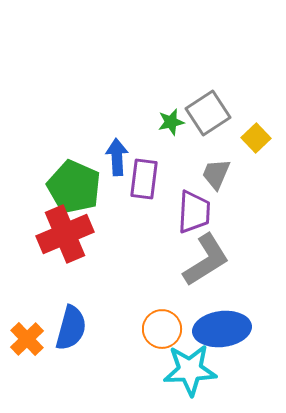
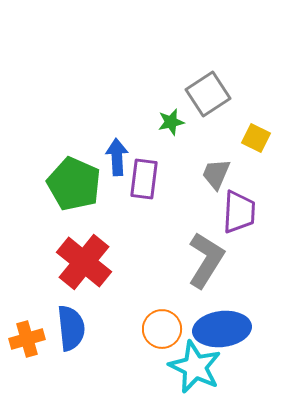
gray square: moved 19 px up
yellow square: rotated 20 degrees counterclockwise
green pentagon: moved 3 px up
purple trapezoid: moved 45 px right
red cross: moved 19 px right, 28 px down; rotated 28 degrees counterclockwise
gray L-shape: rotated 26 degrees counterclockwise
blue semicircle: rotated 21 degrees counterclockwise
orange cross: rotated 28 degrees clockwise
cyan star: moved 5 px right, 3 px up; rotated 28 degrees clockwise
